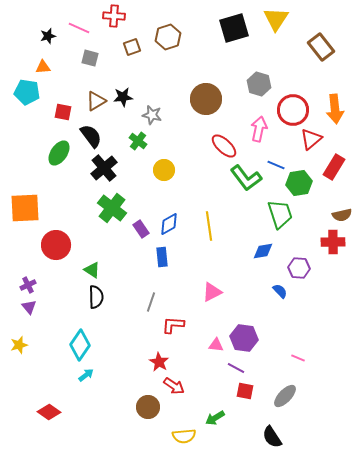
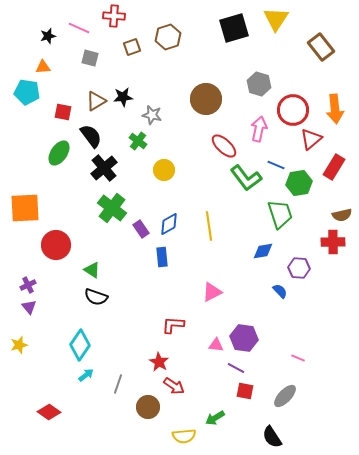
black semicircle at (96, 297): rotated 110 degrees clockwise
gray line at (151, 302): moved 33 px left, 82 px down
